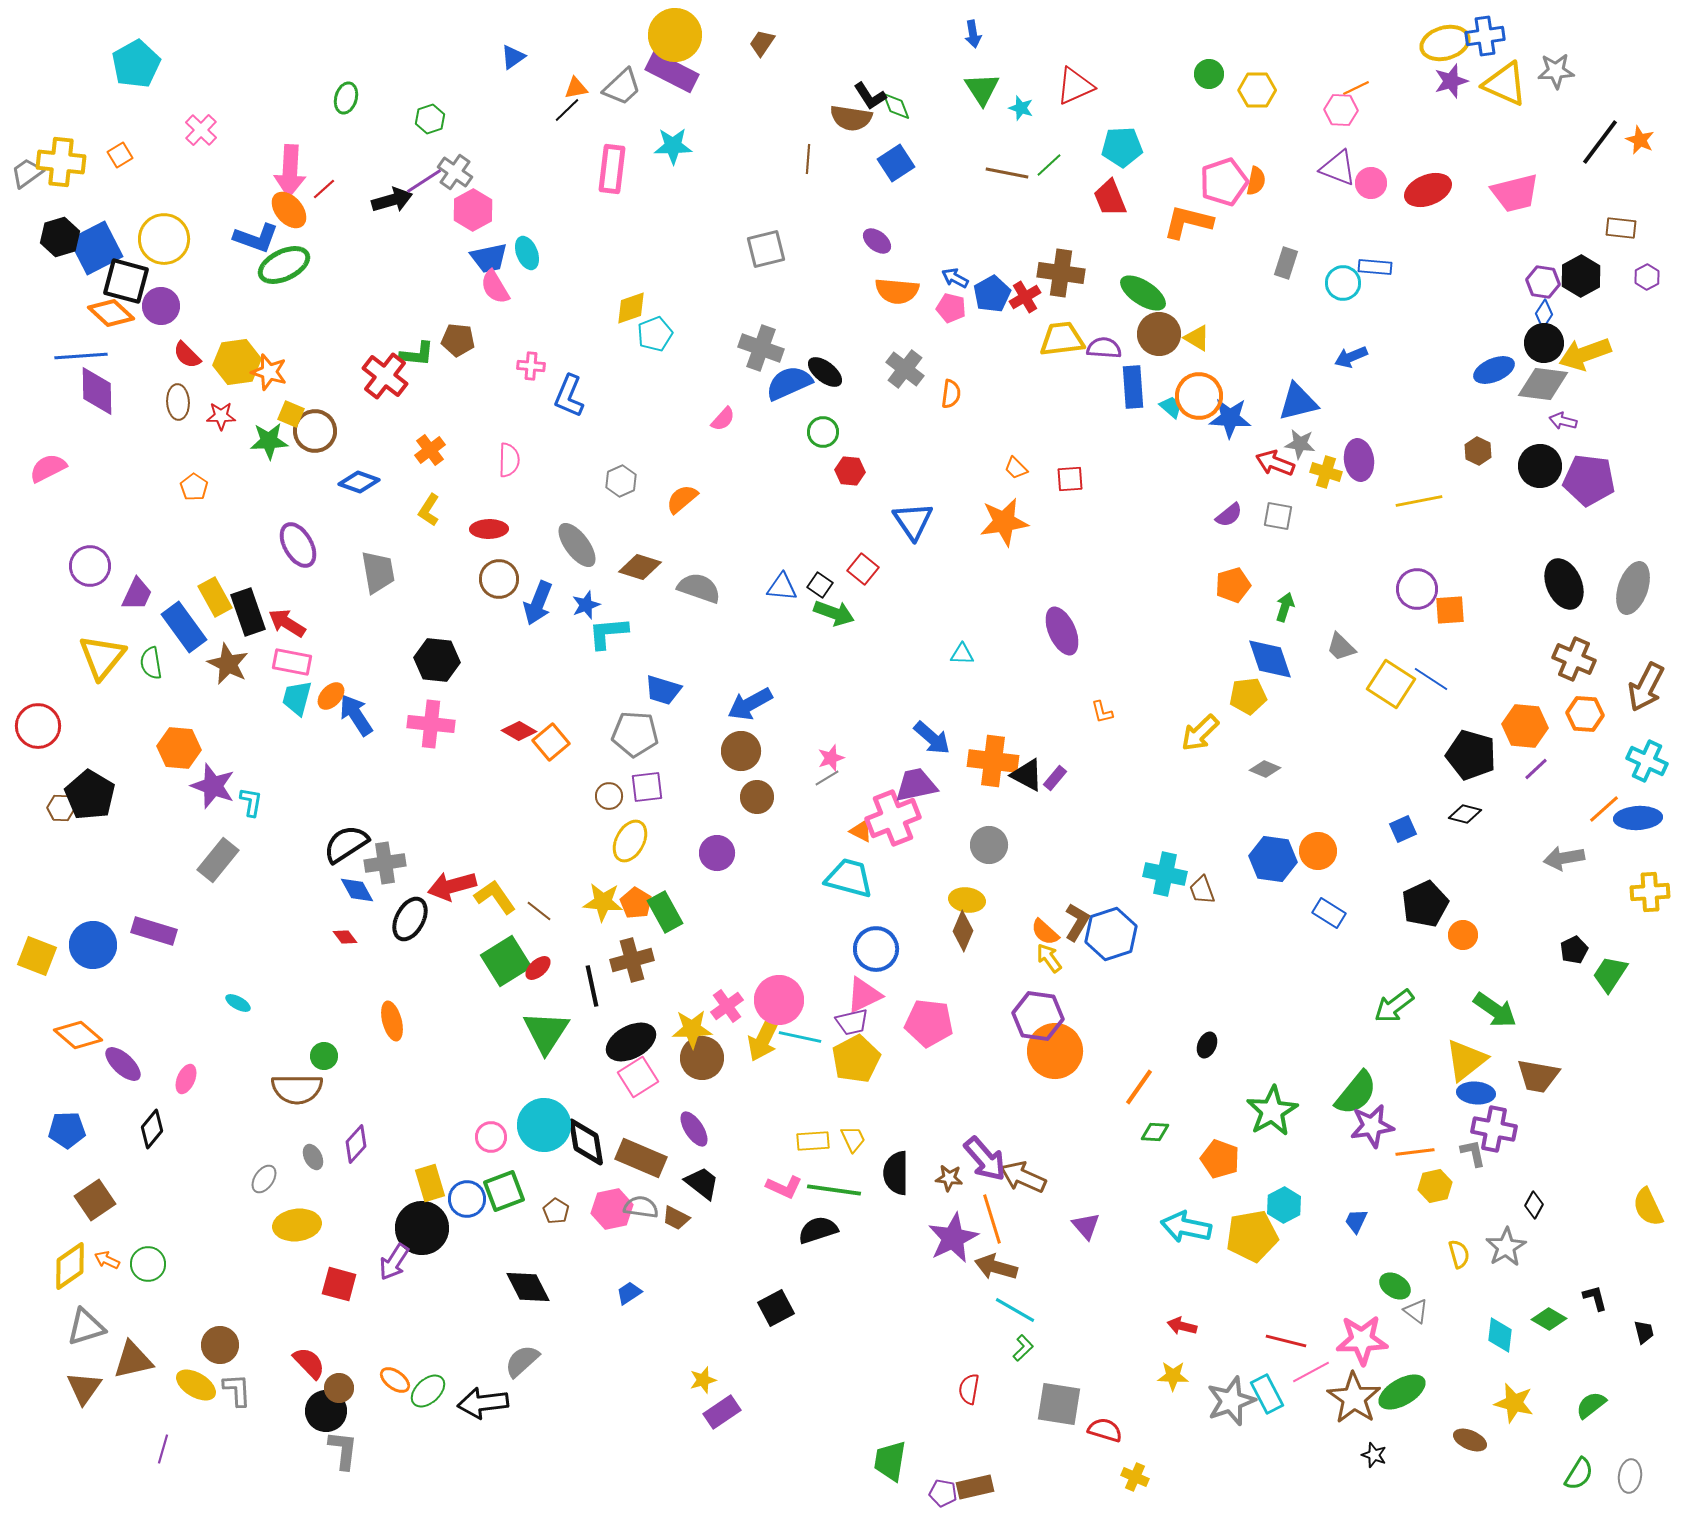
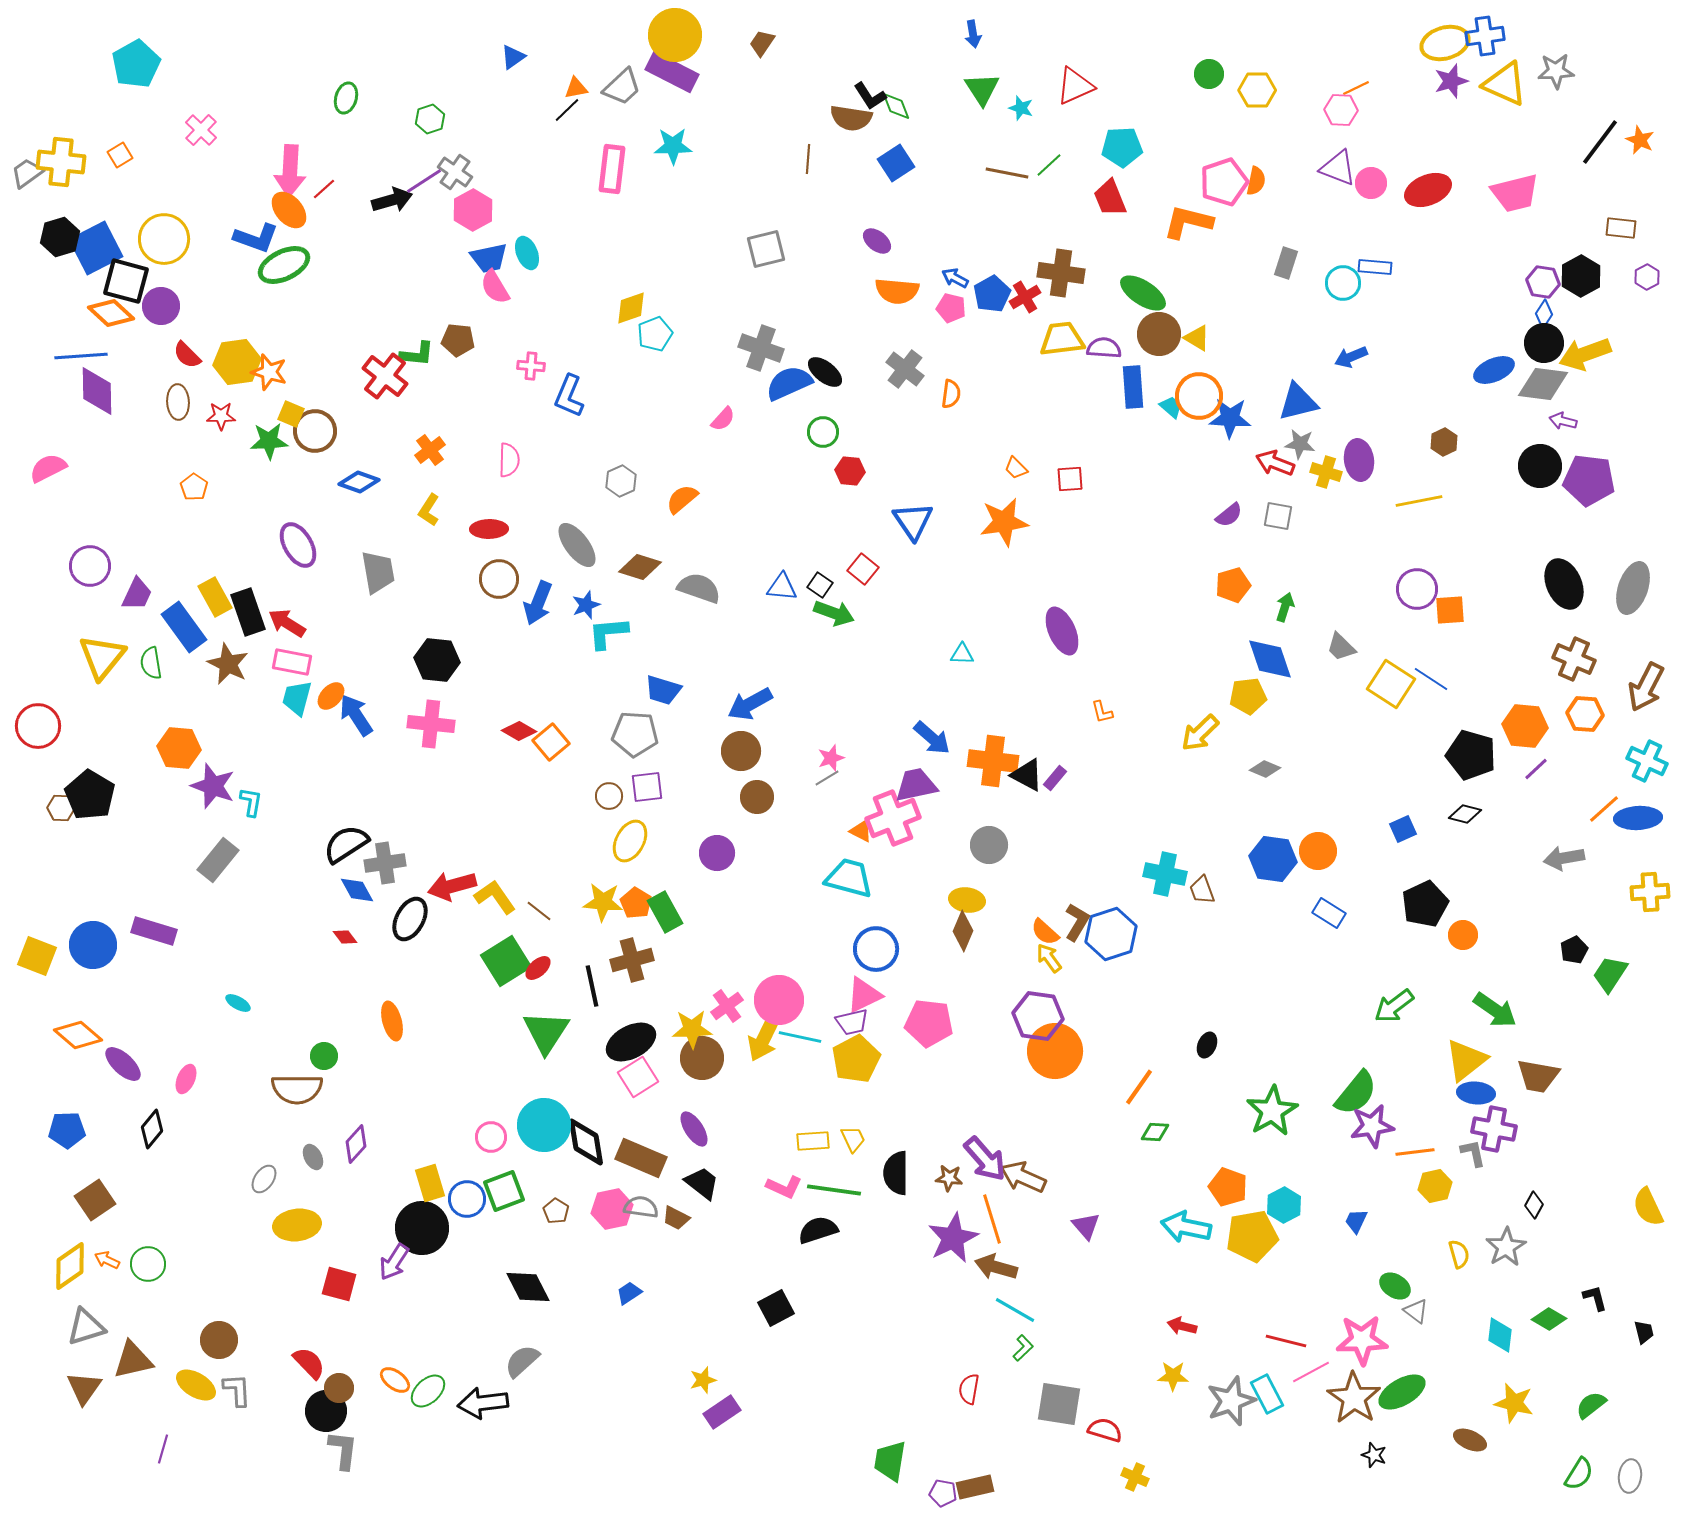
brown hexagon at (1478, 451): moved 34 px left, 9 px up; rotated 8 degrees clockwise
orange pentagon at (1220, 1159): moved 8 px right, 28 px down
brown circle at (220, 1345): moved 1 px left, 5 px up
